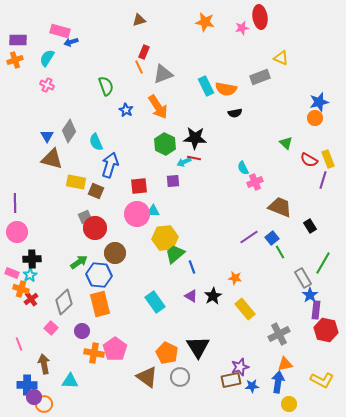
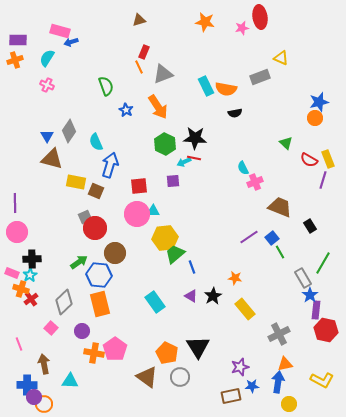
brown rectangle at (231, 380): moved 16 px down
